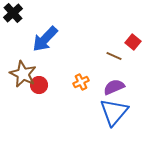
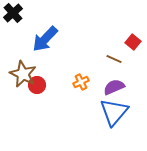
brown line: moved 3 px down
red circle: moved 2 px left
